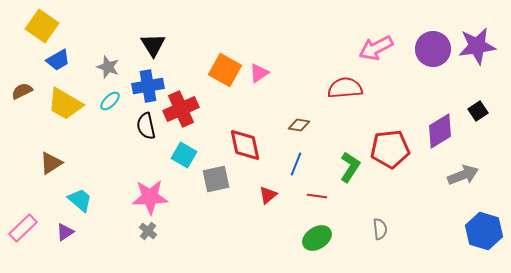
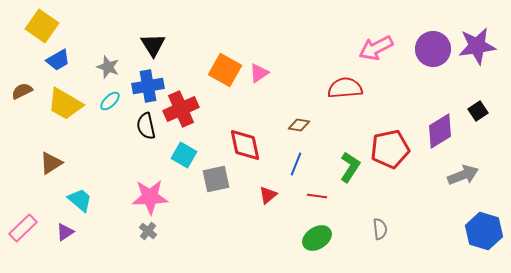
red pentagon: rotated 6 degrees counterclockwise
